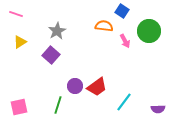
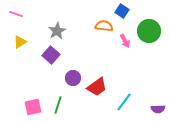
purple circle: moved 2 px left, 8 px up
pink square: moved 14 px right
